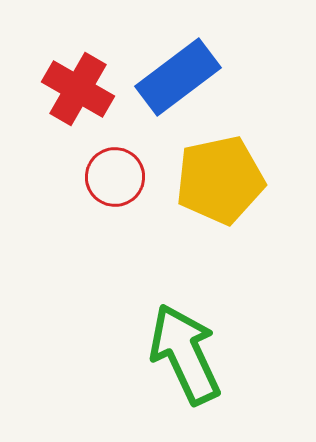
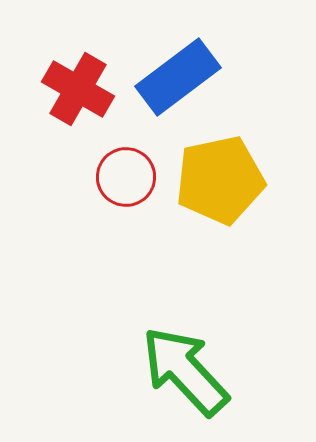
red circle: moved 11 px right
green arrow: moved 17 px down; rotated 18 degrees counterclockwise
